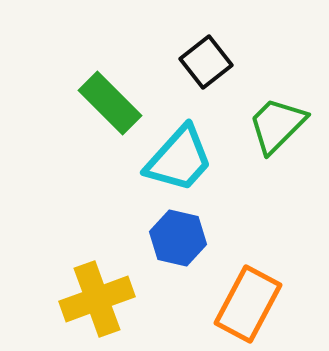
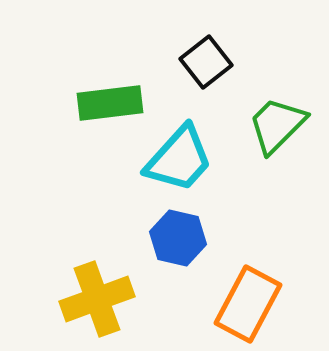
green rectangle: rotated 52 degrees counterclockwise
